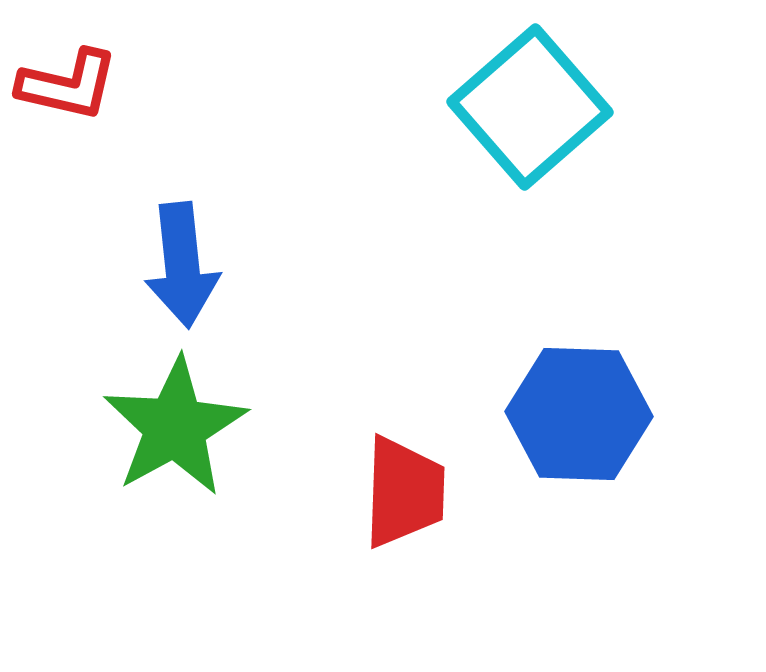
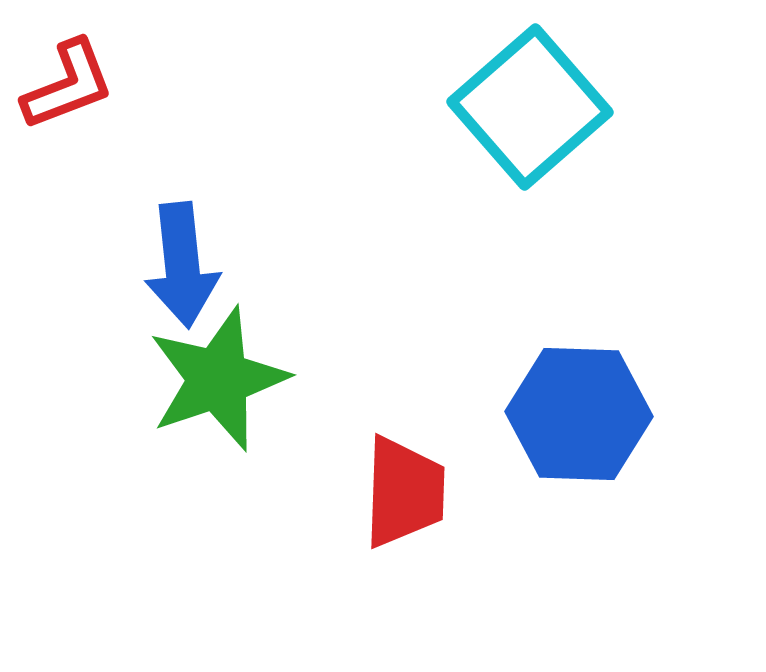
red L-shape: rotated 34 degrees counterclockwise
green star: moved 43 px right, 48 px up; rotated 10 degrees clockwise
